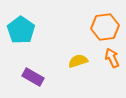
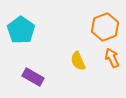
orange hexagon: rotated 12 degrees counterclockwise
yellow semicircle: rotated 96 degrees counterclockwise
